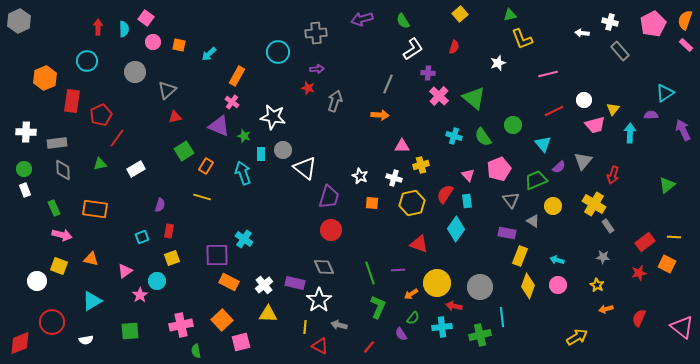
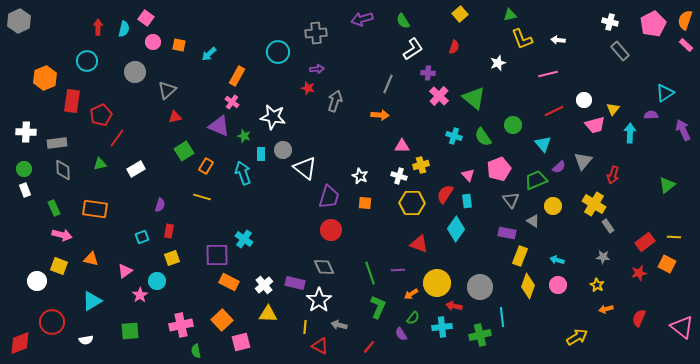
cyan semicircle at (124, 29): rotated 14 degrees clockwise
white arrow at (582, 33): moved 24 px left, 7 px down
white cross at (394, 178): moved 5 px right, 2 px up
orange square at (372, 203): moved 7 px left
yellow hexagon at (412, 203): rotated 15 degrees clockwise
